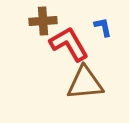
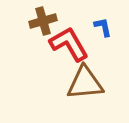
brown cross: rotated 12 degrees counterclockwise
